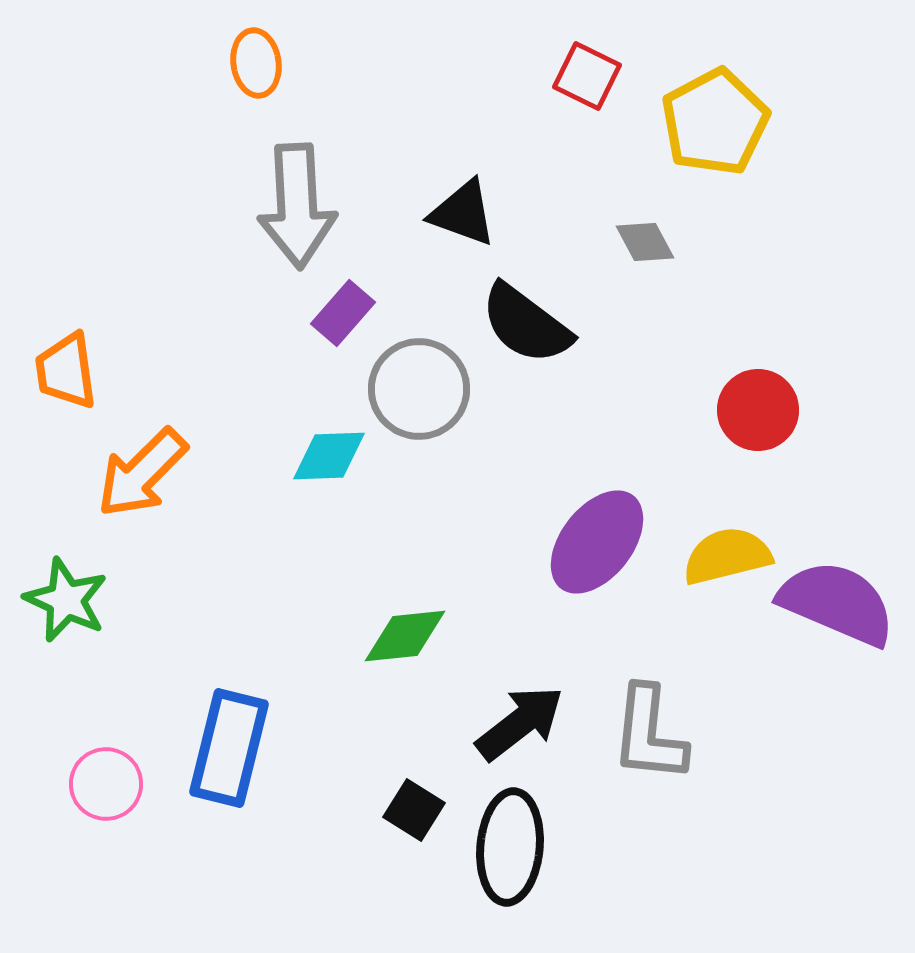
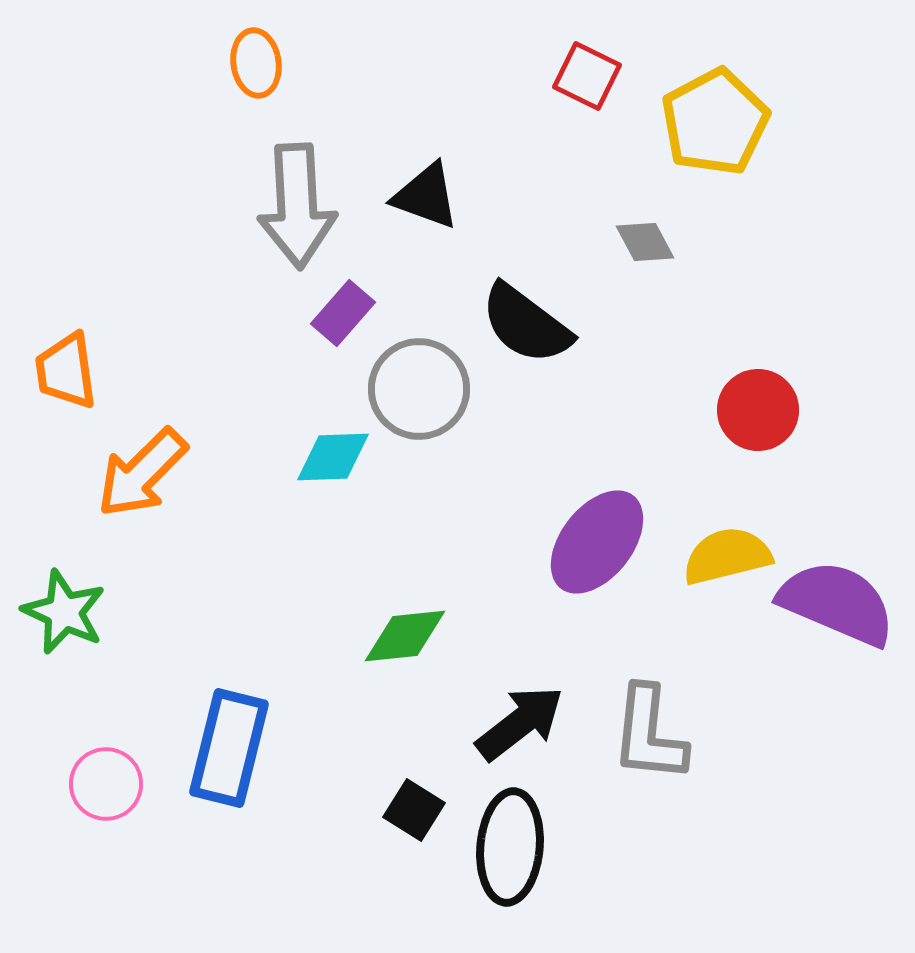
black triangle: moved 37 px left, 17 px up
cyan diamond: moved 4 px right, 1 px down
green star: moved 2 px left, 12 px down
